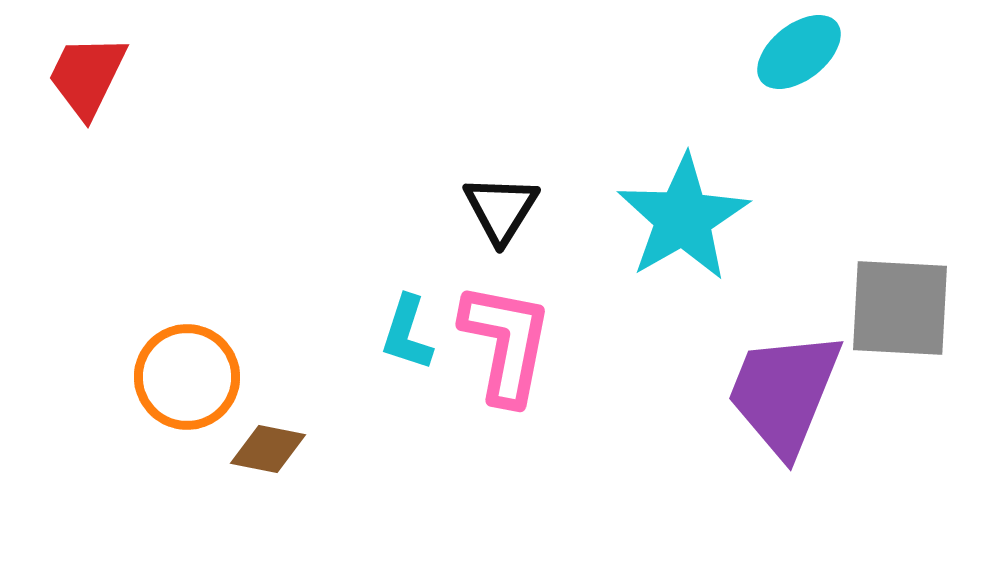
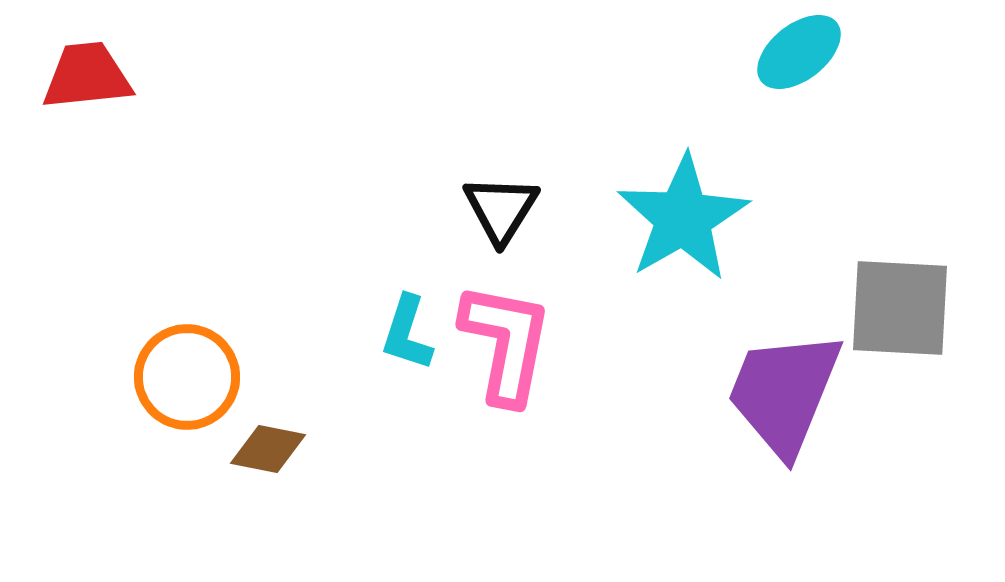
red trapezoid: rotated 58 degrees clockwise
